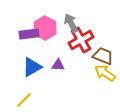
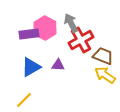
blue triangle: moved 1 px left
yellow arrow: moved 2 px down
